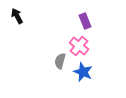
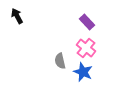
purple rectangle: moved 2 px right, 1 px down; rotated 21 degrees counterclockwise
pink cross: moved 7 px right, 2 px down
gray semicircle: rotated 28 degrees counterclockwise
